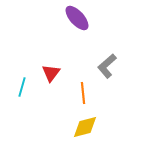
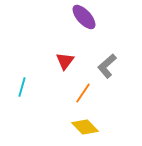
purple ellipse: moved 7 px right, 1 px up
red triangle: moved 14 px right, 12 px up
orange line: rotated 40 degrees clockwise
yellow diamond: rotated 60 degrees clockwise
